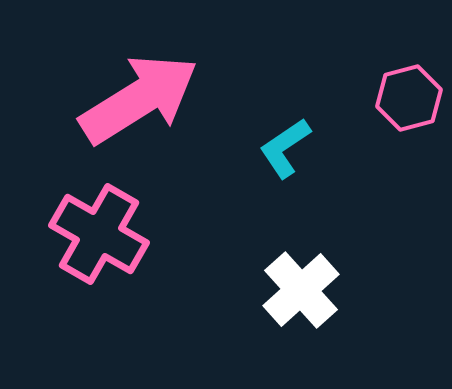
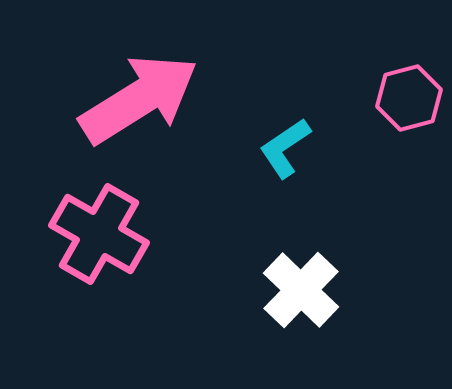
white cross: rotated 4 degrees counterclockwise
